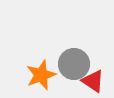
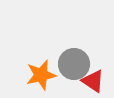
orange star: rotated 8 degrees clockwise
